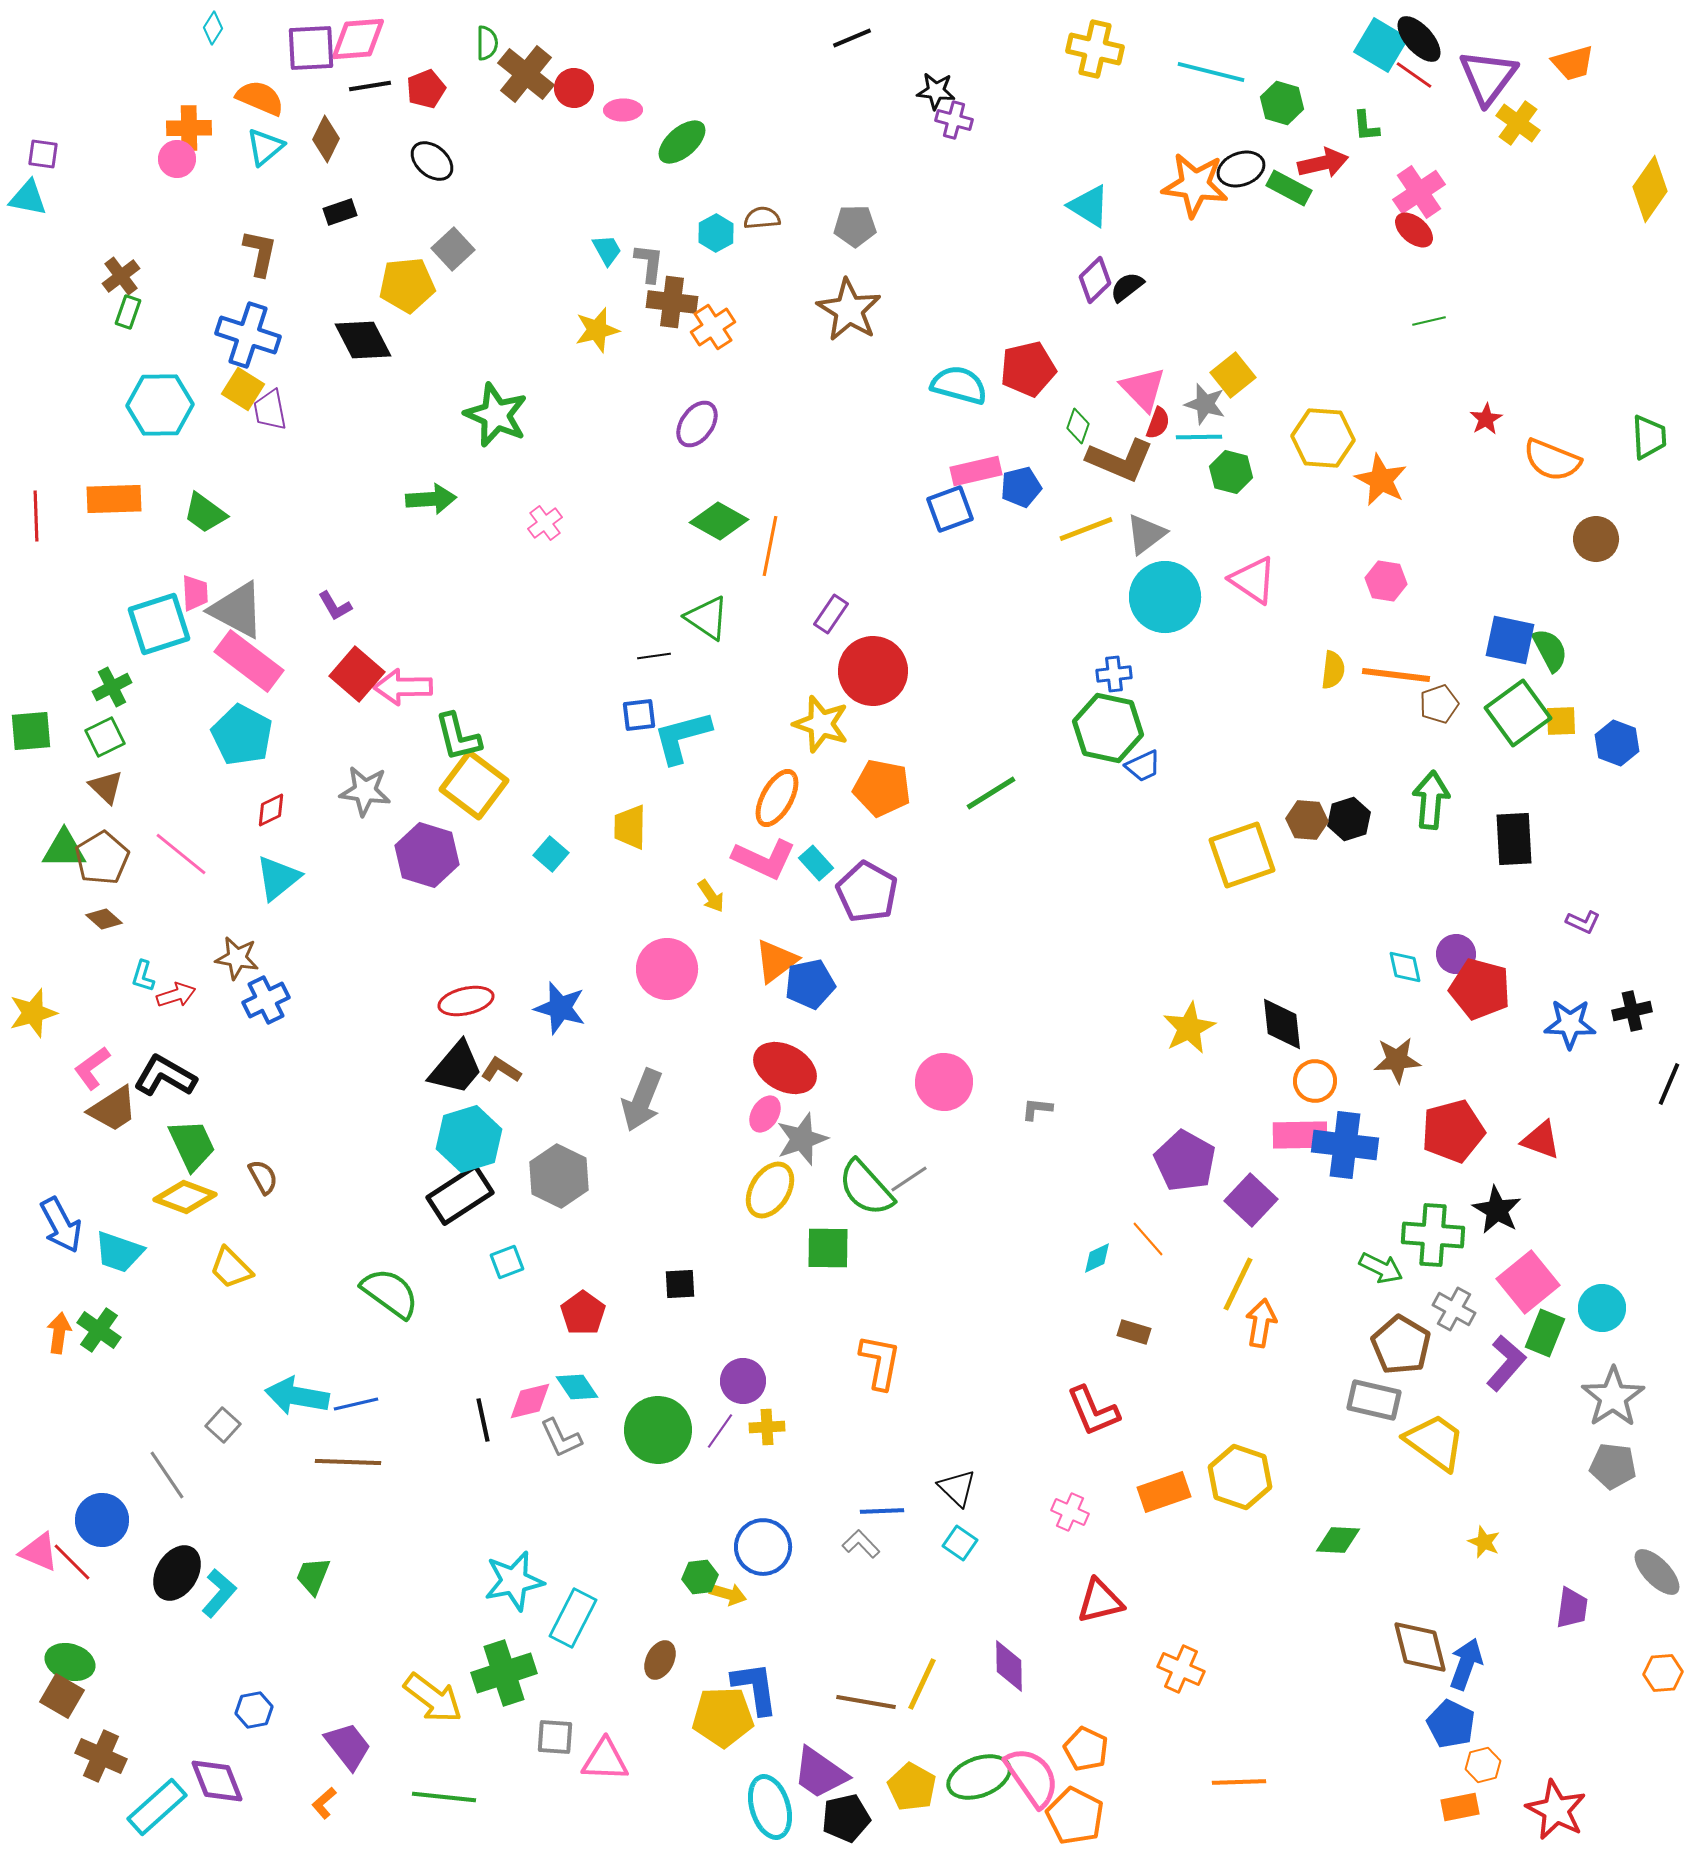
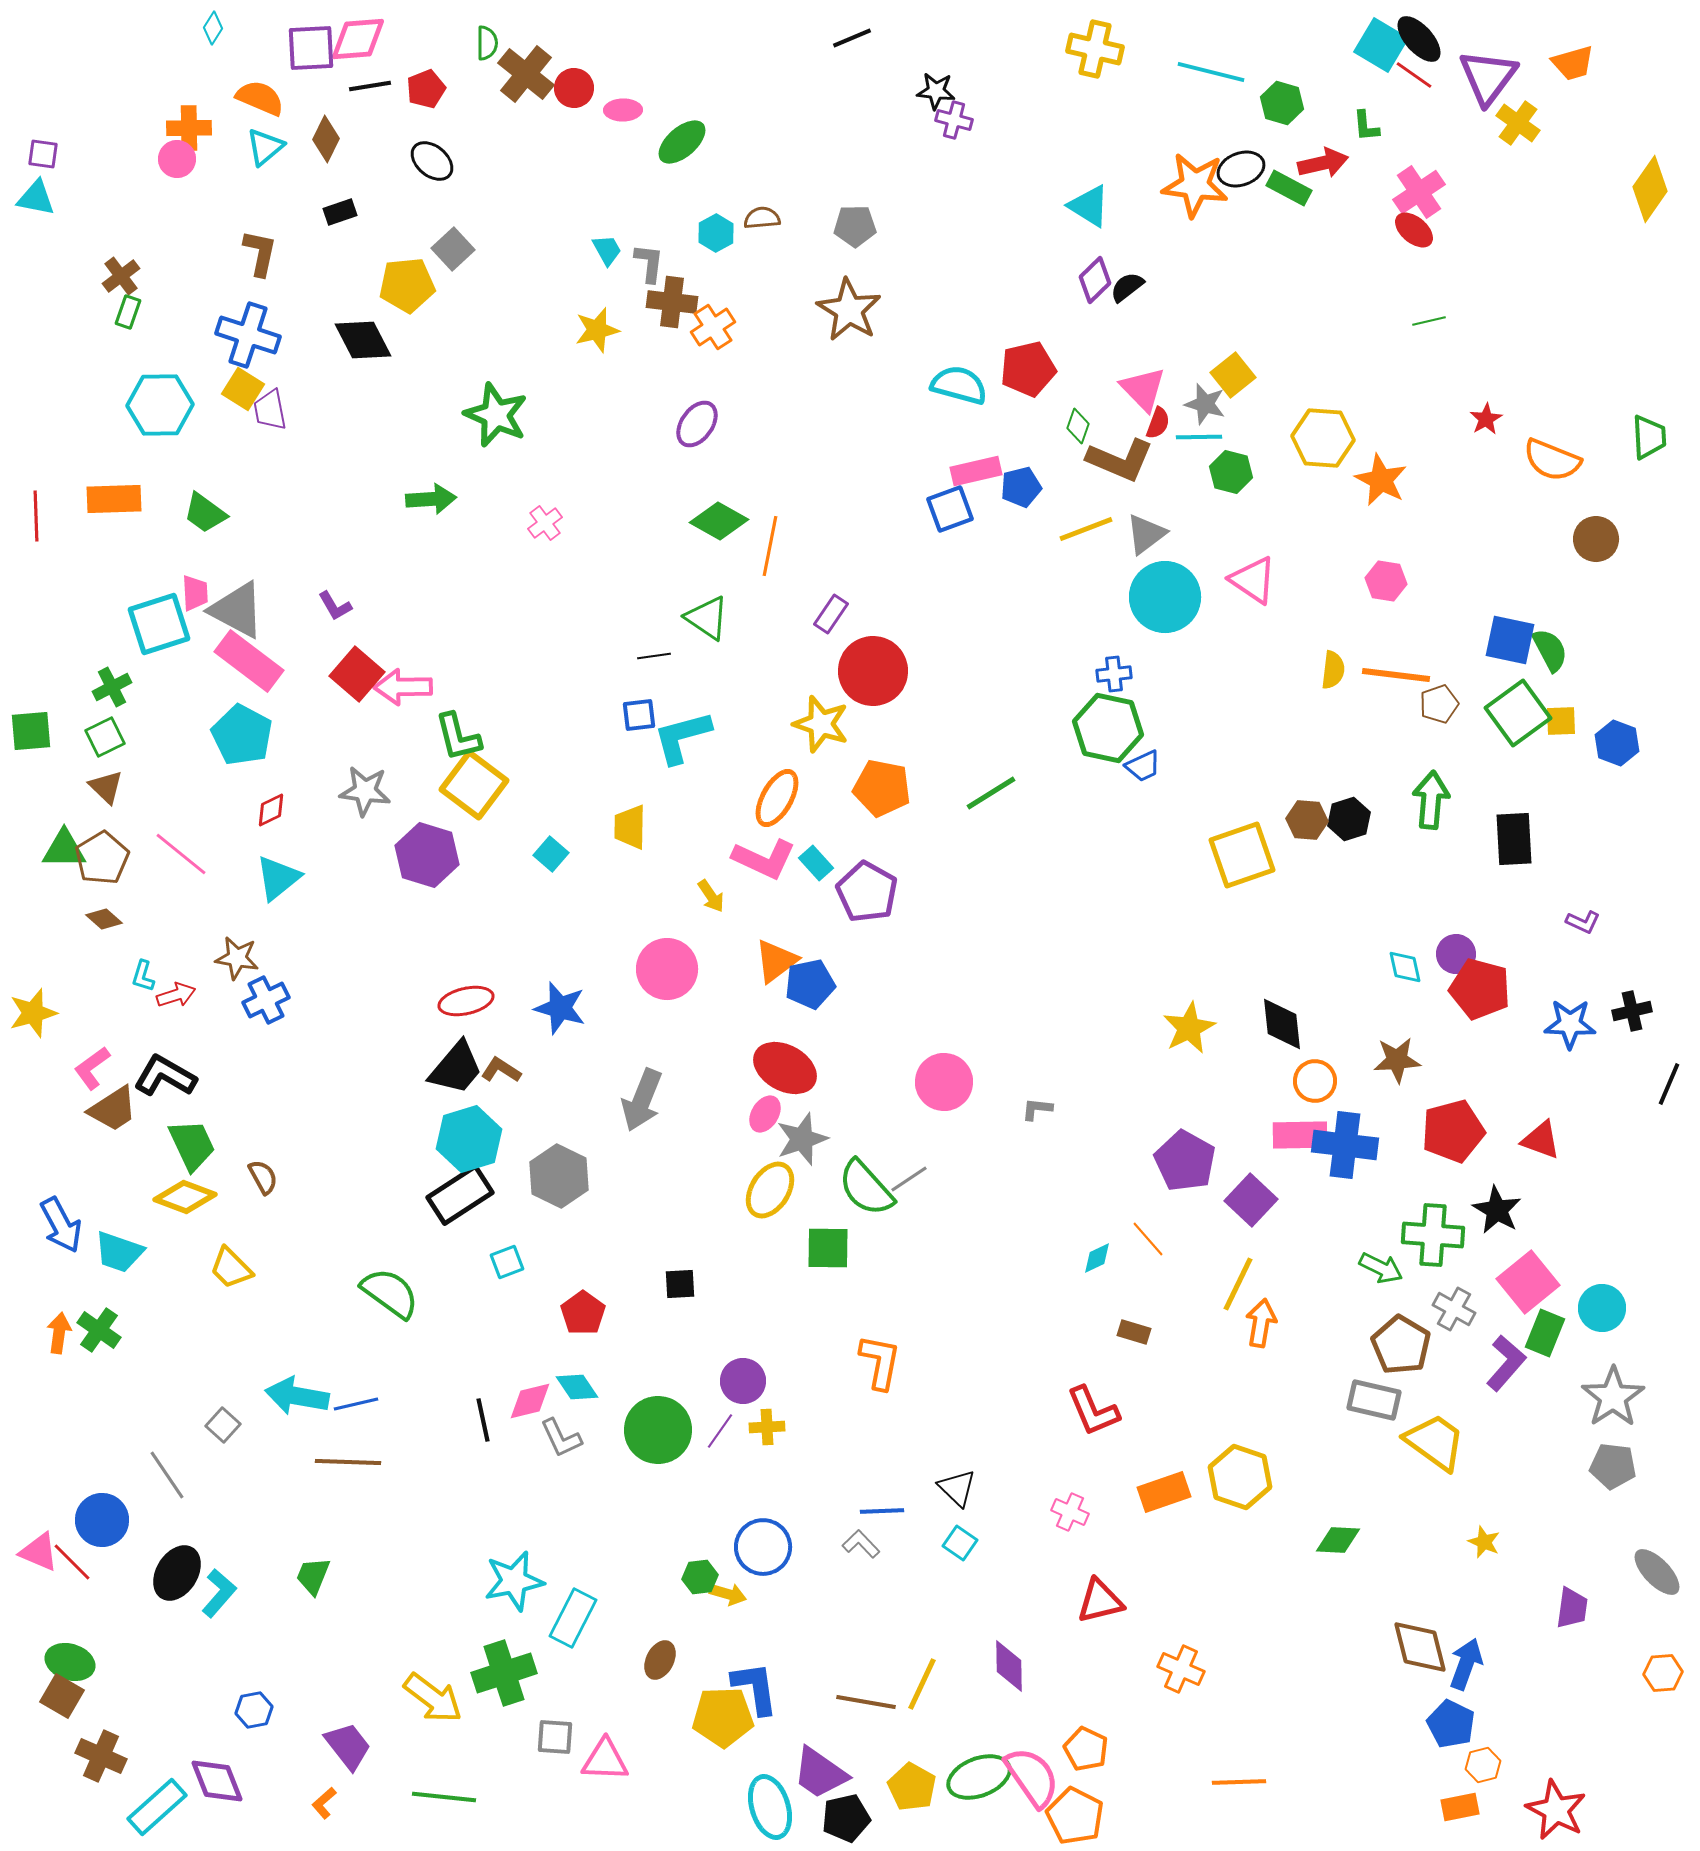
cyan triangle at (28, 198): moved 8 px right
